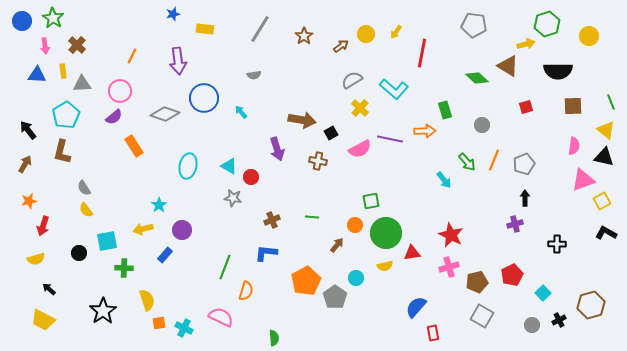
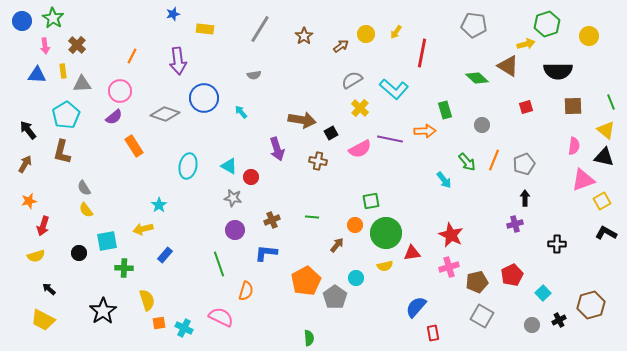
purple circle at (182, 230): moved 53 px right
yellow semicircle at (36, 259): moved 3 px up
green line at (225, 267): moved 6 px left, 3 px up; rotated 40 degrees counterclockwise
green semicircle at (274, 338): moved 35 px right
